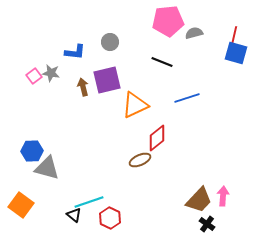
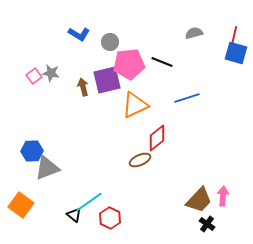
pink pentagon: moved 39 px left, 43 px down
blue L-shape: moved 4 px right, 18 px up; rotated 25 degrees clockwise
gray triangle: rotated 36 degrees counterclockwise
cyan line: rotated 16 degrees counterclockwise
